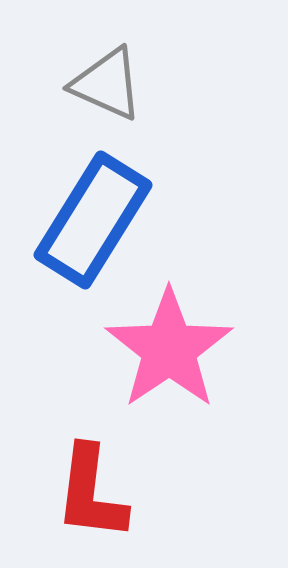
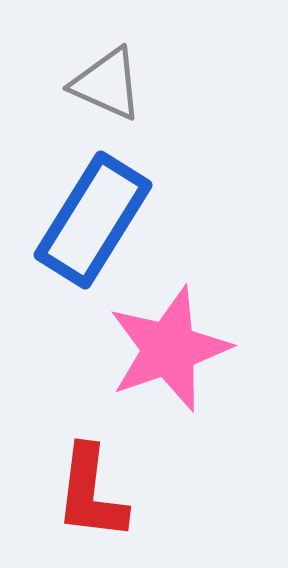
pink star: rotated 15 degrees clockwise
